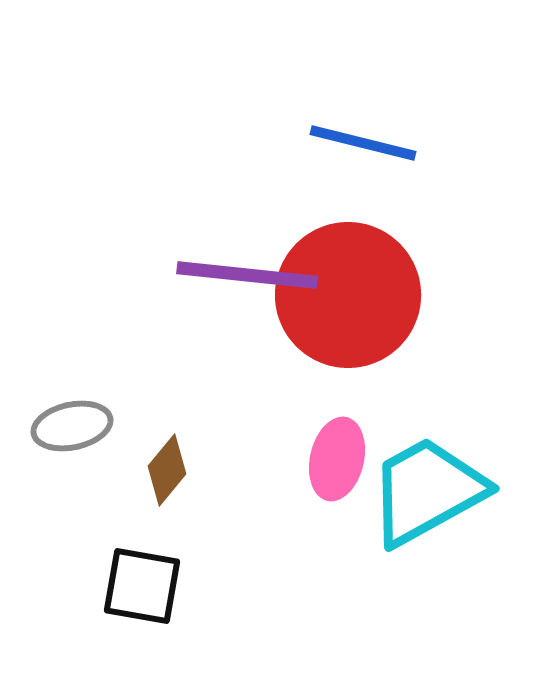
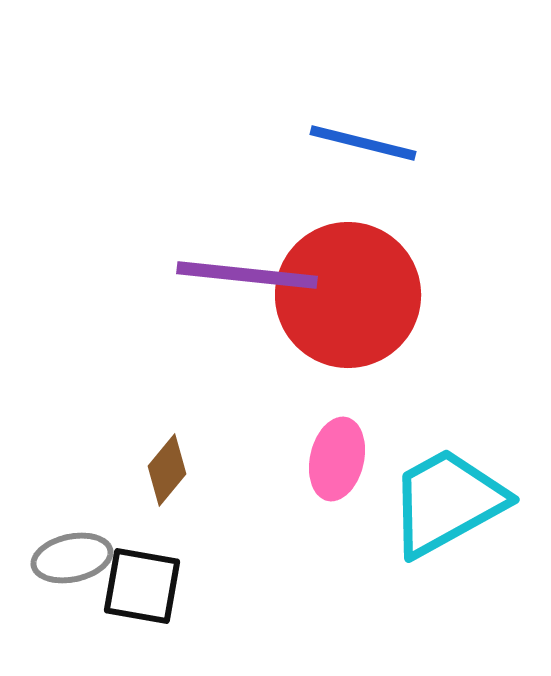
gray ellipse: moved 132 px down
cyan trapezoid: moved 20 px right, 11 px down
